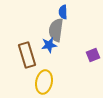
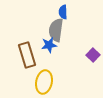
purple square: rotated 24 degrees counterclockwise
